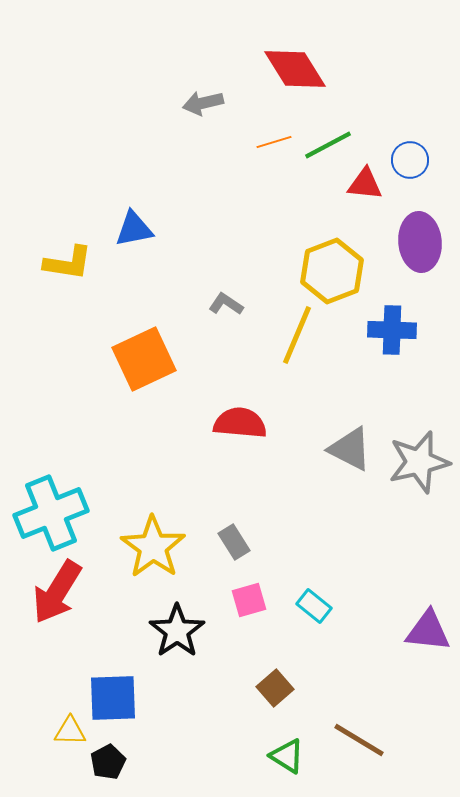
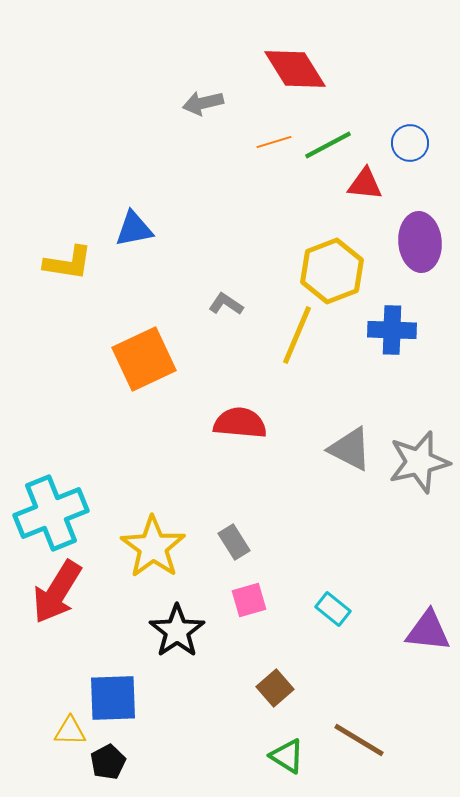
blue circle: moved 17 px up
cyan rectangle: moved 19 px right, 3 px down
